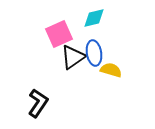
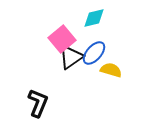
pink square: moved 3 px right, 5 px down; rotated 16 degrees counterclockwise
blue ellipse: rotated 50 degrees clockwise
black triangle: moved 2 px left
black L-shape: rotated 12 degrees counterclockwise
